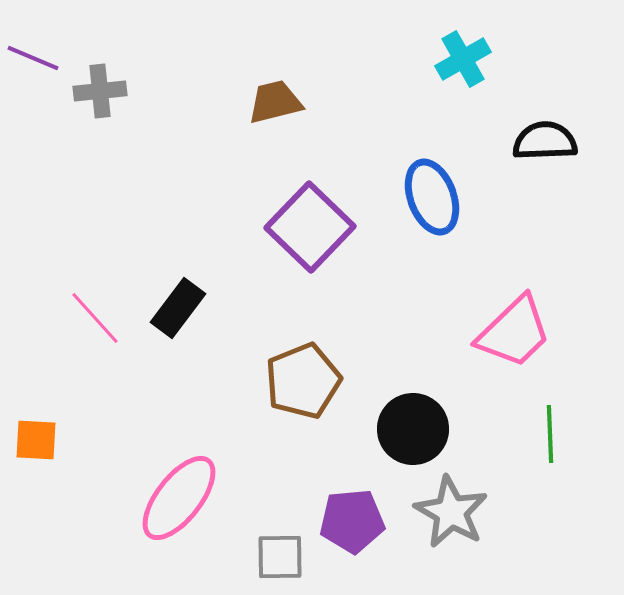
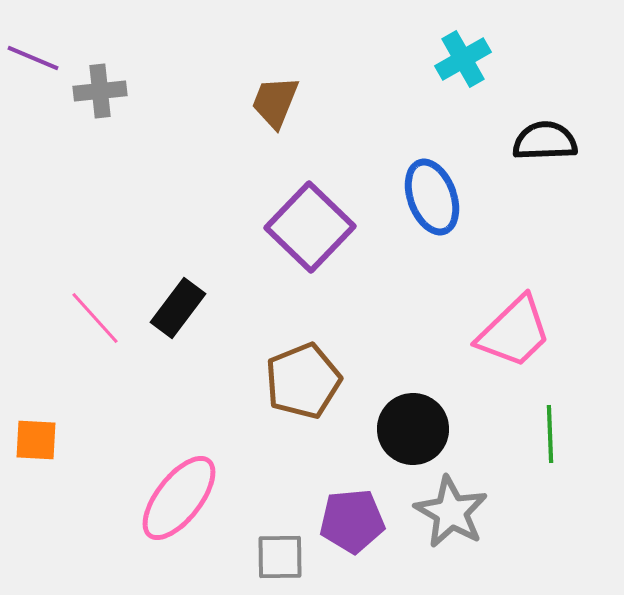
brown trapezoid: rotated 54 degrees counterclockwise
